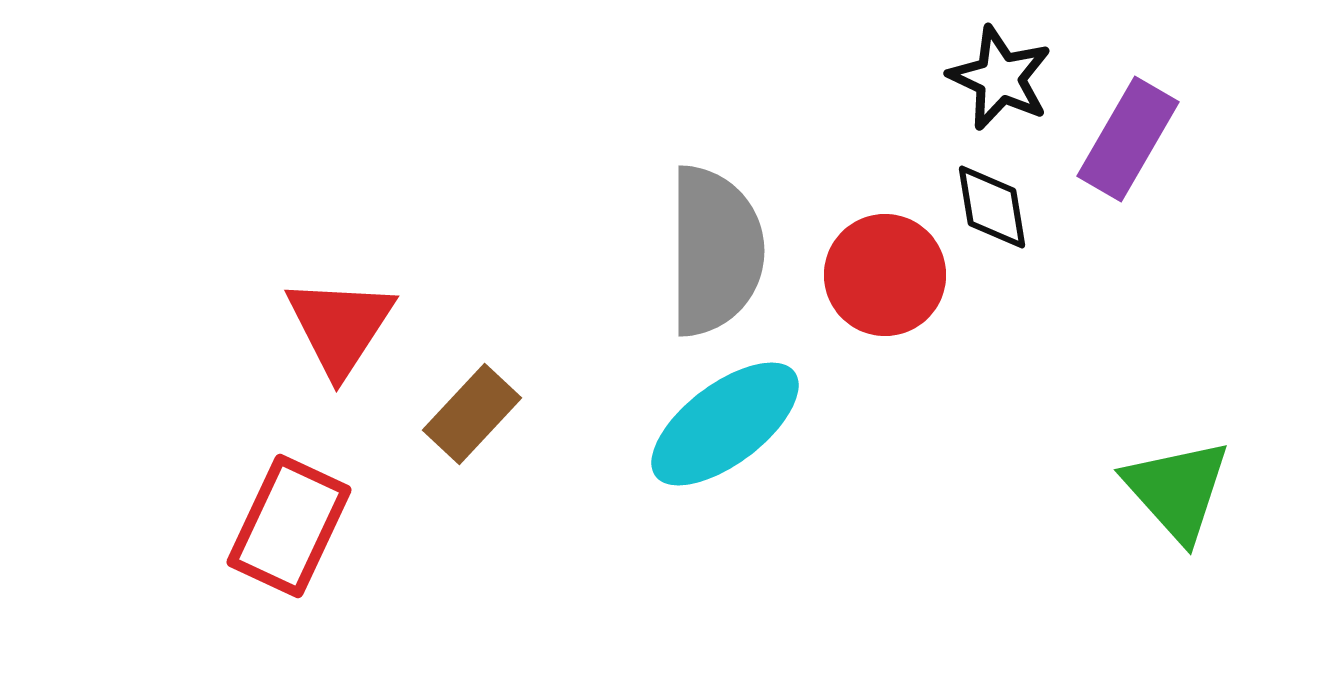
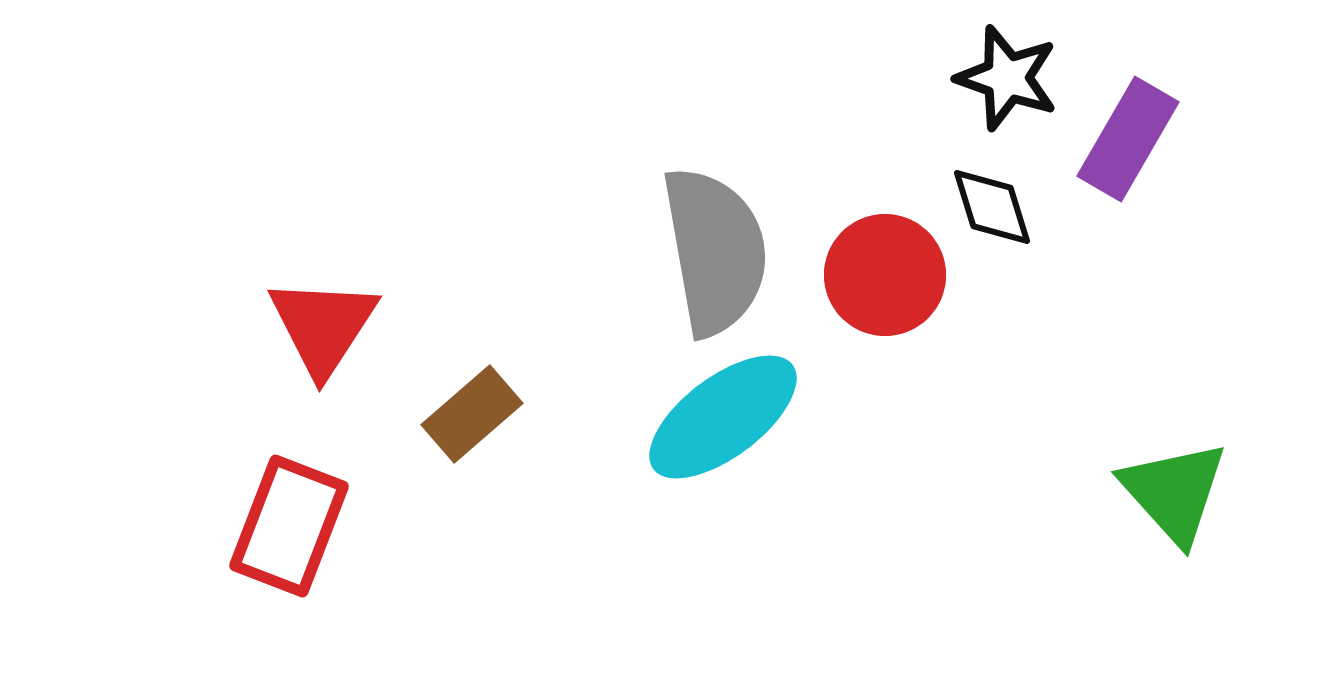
black star: moved 7 px right; rotated 6 degrees counterclockwise
black diamond: rotated 8 degrees counterclockwise
gray semicircle: rotated 10 degrees counterclockwise
red triangle: moved 17 px left
brown rectangle: rotated 6 degrees clockwise
cyan ellipse: moved 2 px left, 7 px up
green triangle: moved 3 px left, 2 px down
red rectangle: rotated 4 degrees counterclockwise
